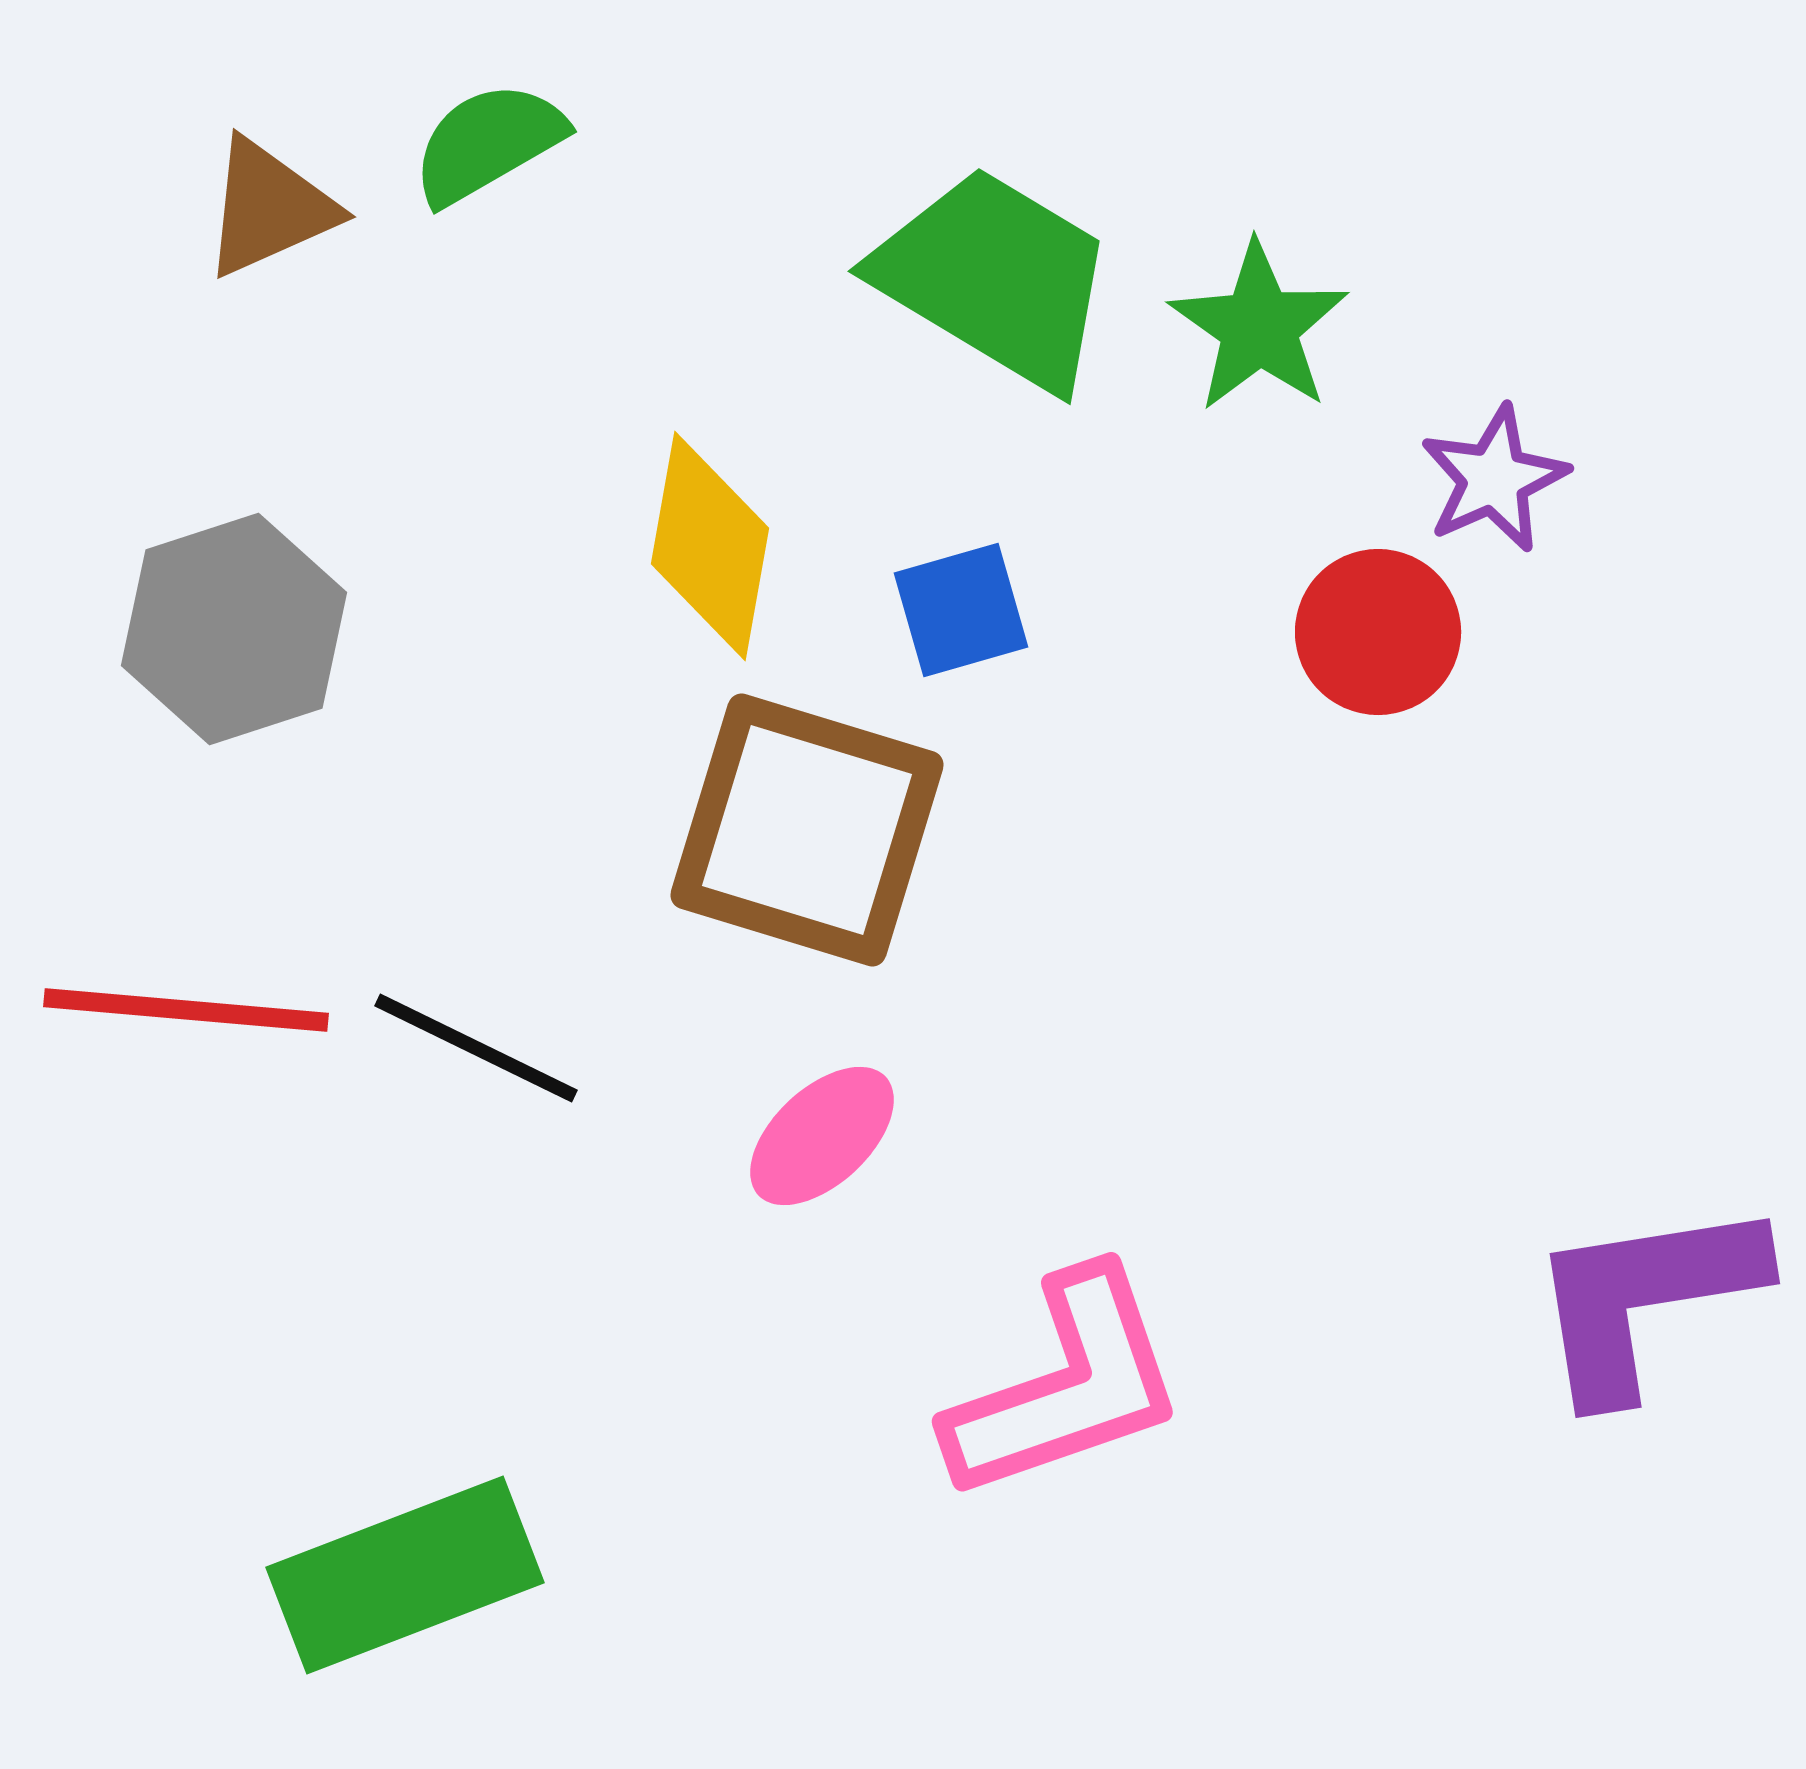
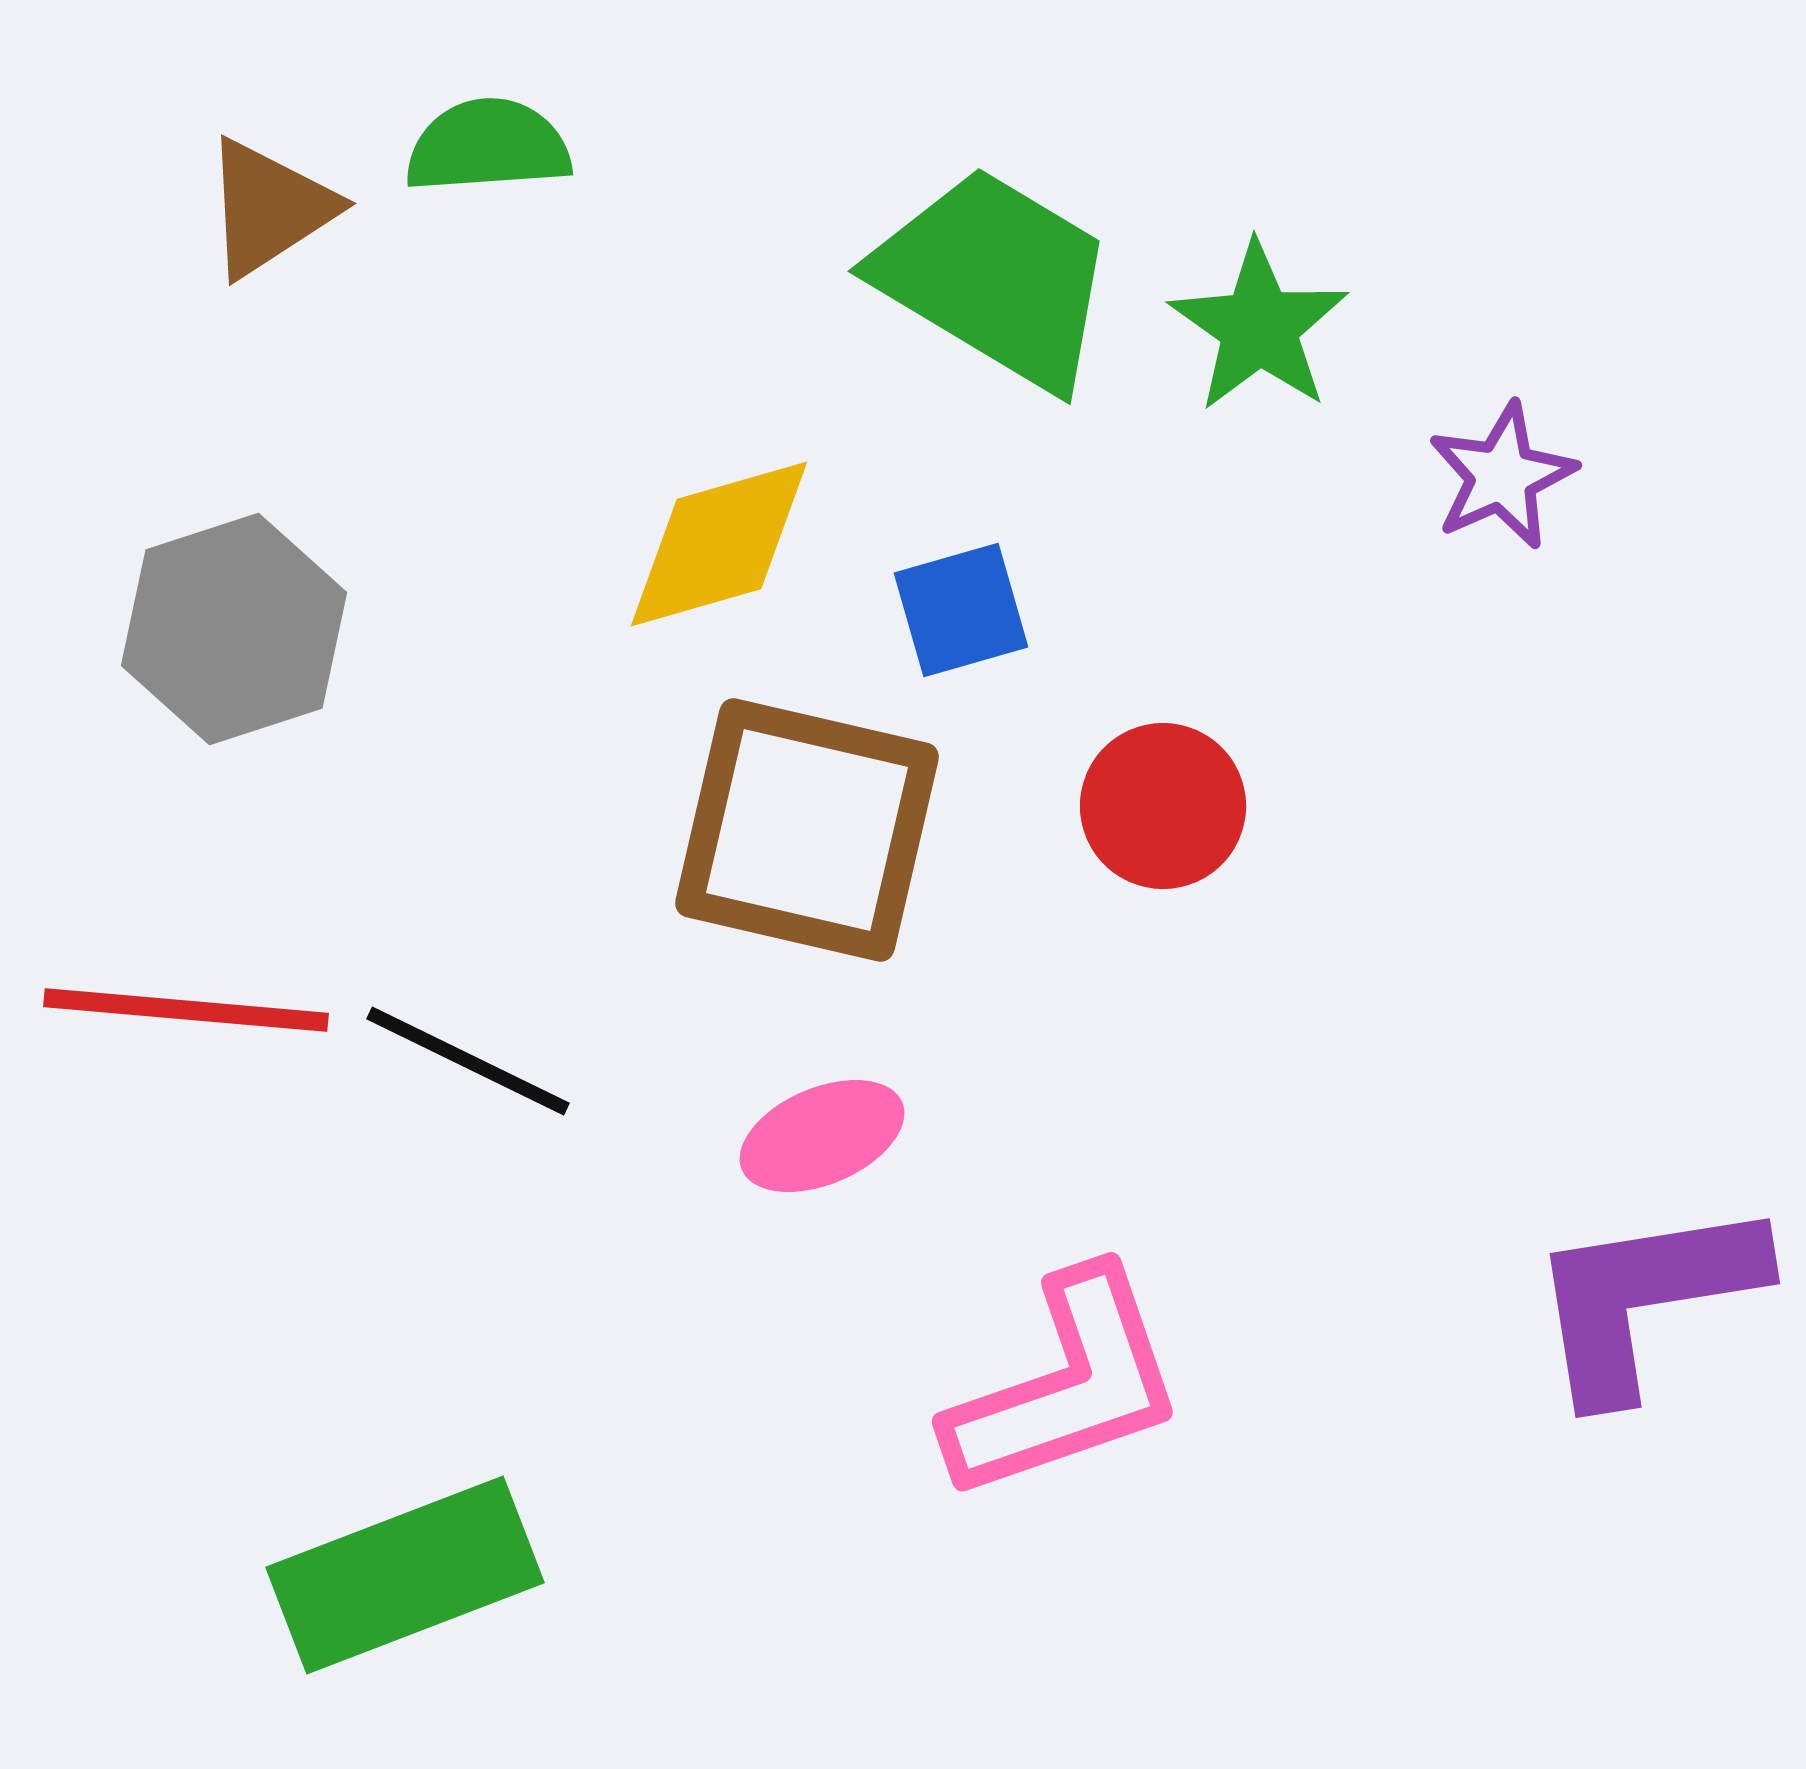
green semicircle: moved 3 px down; rotated 26 degrees clockwise
brown triangle: rotated 9 degrees counterclockwise
purple star: moved 8 px right, 3 px up
yellow diamond: moved 9 px right, 2 px up; rotated 64 degrees clockwise
red circle: moved 215 px left, 174 px down
brown square: rotated 4 degrees counterclockwise
black line: moved 8 px left, 13 px down
pink ellipse: rotated 20 degrees clockwise
